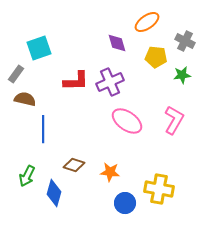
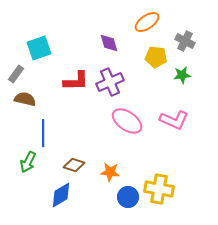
purple diamond: moved 8 px left
pink L-shape: rotated 84 degrees clockwise
blue line: moved 4 px down
green arrow: moved 1 px right, 14 px up
blue diamond: moved 7 px right, 2 px down; rotated 44 degrees clockwise
blue circle: moved 3 px right, 6 px up
